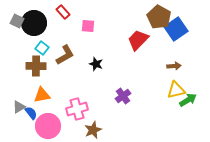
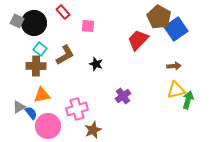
cyan square: moved 2 px left, 1 px down
green arrow: rotated 42 degrees counterclockwise
